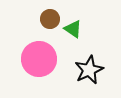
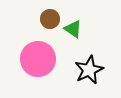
pink circle: moved 1 px left
